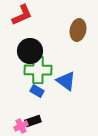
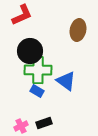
black rectangle: moved 11 px right, 2 px down
